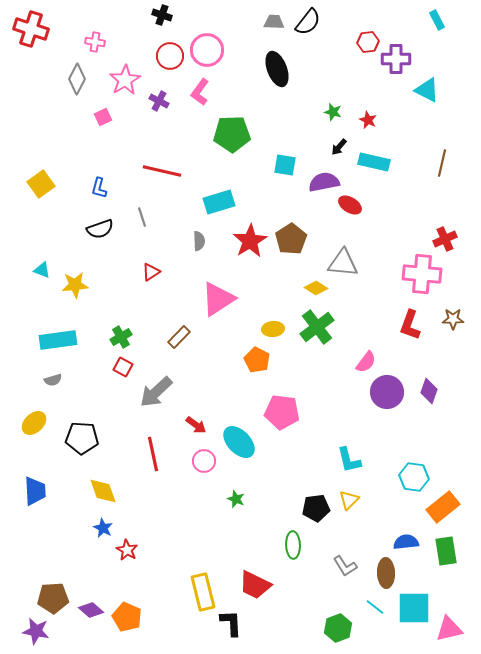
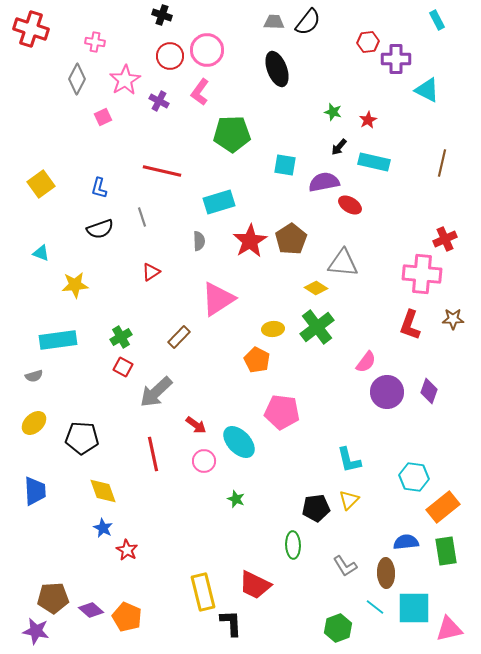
red star at (368, 120): rotated 18 degrees clockwise
cyan triangle at (42, 270): moved 1 px left, 17 px up
gray semicircle at (53, 380): moved 19 px left, 4 px up
